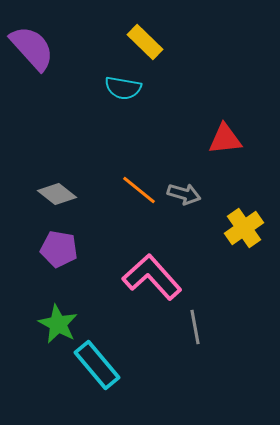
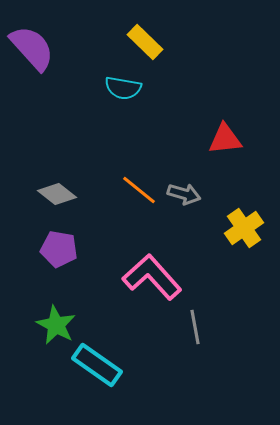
green star: moved 2 px left, 1 px down
cyan rectangle: rotated 15 degrees counterclockwise
